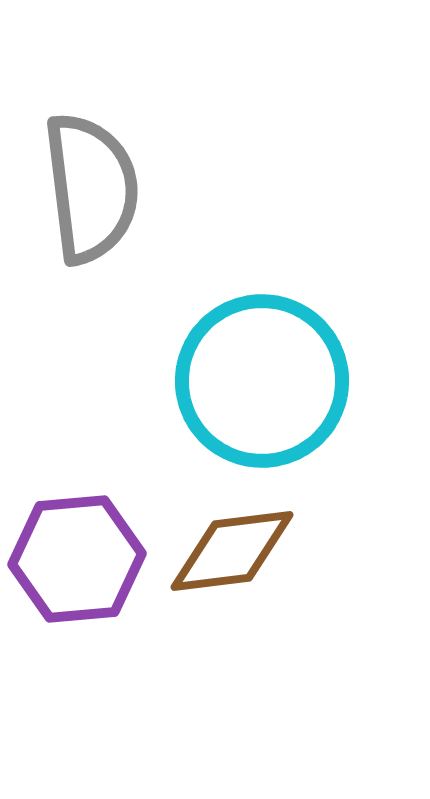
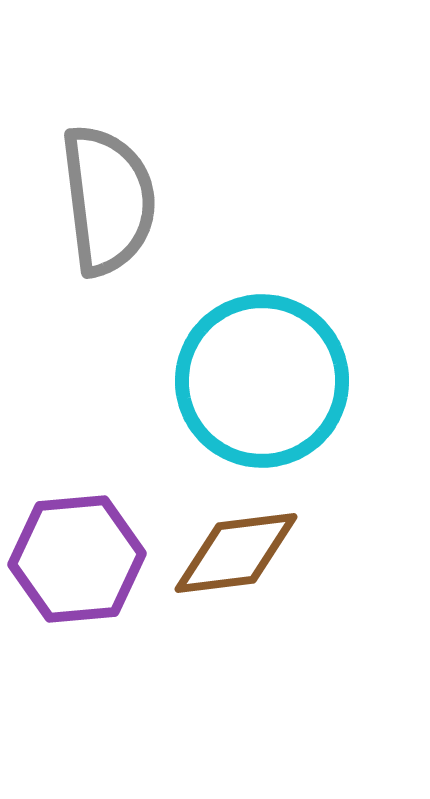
gray semicircle: moved 17 px right, 12 px down
brown diamond: moved 4 px right, 2 px down
